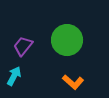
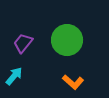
purple trapezoid: moved 3 px up
cyan arrow: rotated 12 degrees clockwise
